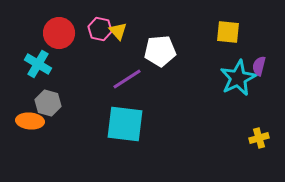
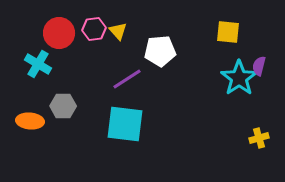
pink hexagon: moved 6 px left; rotated 20 degrees counterclockwise
cyan star: moved 1 px right; rotated 9 degrees counterclockwise
gray hexagon: moved 15 px right, 3 px down; rotated 15 degrees counterclockwise
